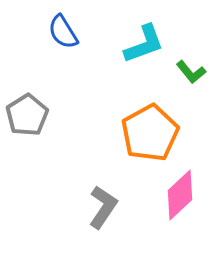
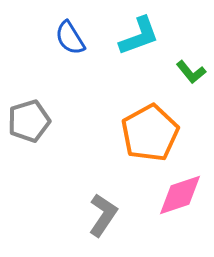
blue semicircle: moved 7 px right, 6 px down
cyan L-shape: moved 5 px left, 8 px up
gray pentagon: moved 2 px right, 6 px down; rotated 15 degrees clockwise
pink diamond: rotated 24 degrees clockwise
gray L-shape: moved 8 px down
